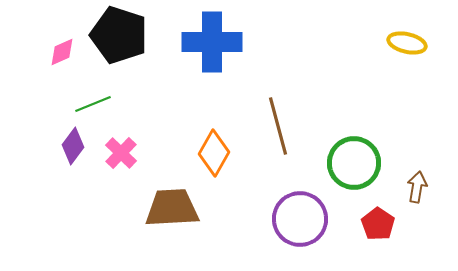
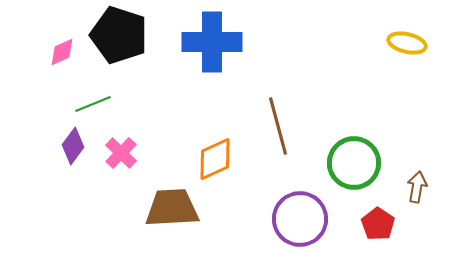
orange diamond: moved 1 px right, 6 px down; rotated 36 degrees clockwise
